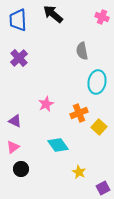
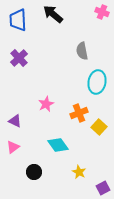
pink cross: moved 5 px up
black circle: moved 13 px right, 3 px down
